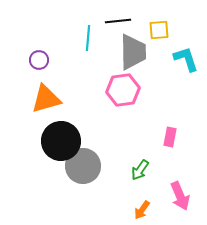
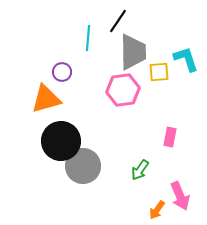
black line: rotated 50 degrees counterclockwise
yellow square: moved 42 px down
purple circle: moved 23 px right, 12 px down
orange arrow: moved 15 px right
